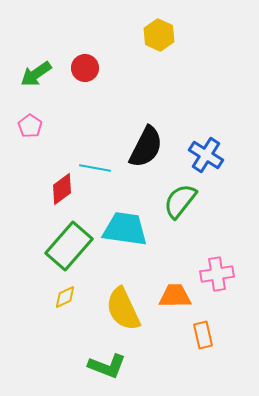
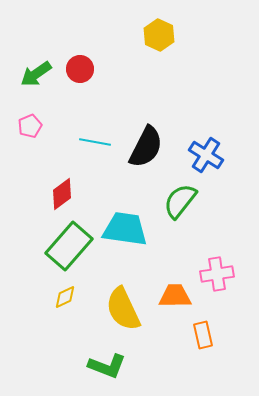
red circle: moved 5 px left, 1 px down
pink pentagon: rotated 15 degrees clockwise
cyan line: moved 26 px up
red diamond: moved 5 px down
